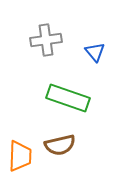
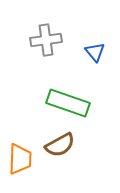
green rectangle: moved 5 px down
brown semicircle: rotated 16 degrees counterclockwise
orange trapezoid: moved 3 px down
